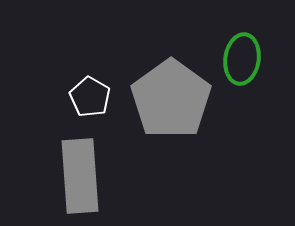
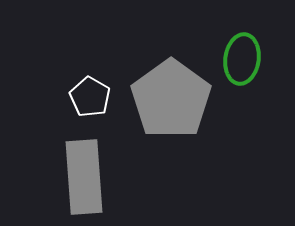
gray rectangle: moved 4 px right, 1 px down
